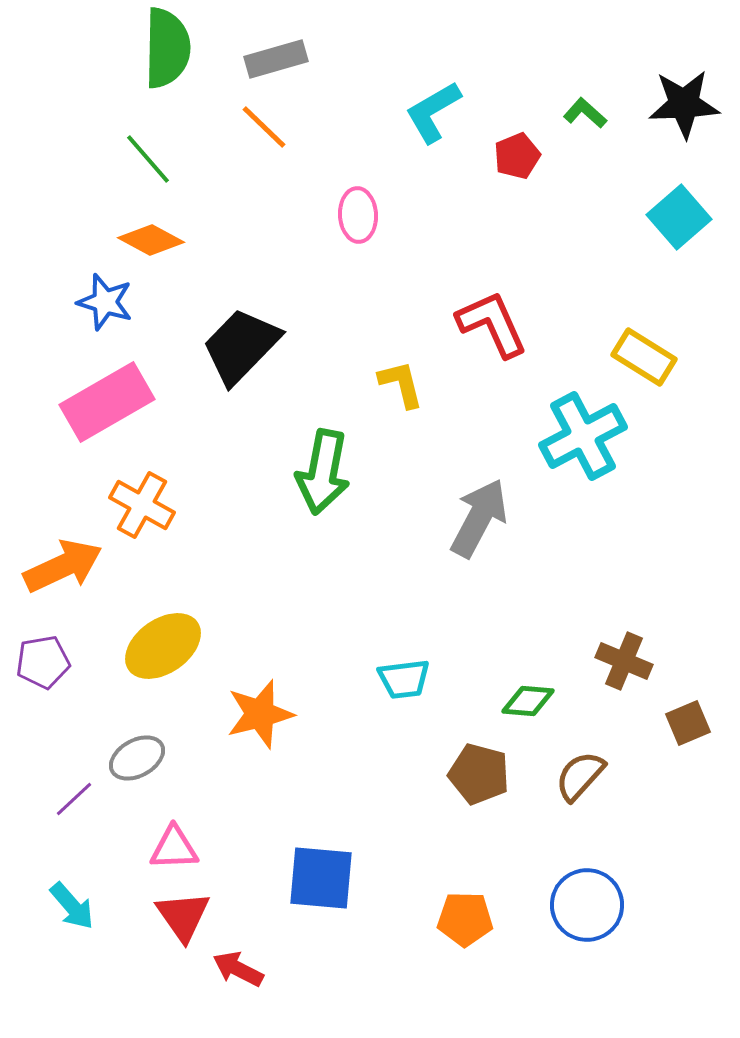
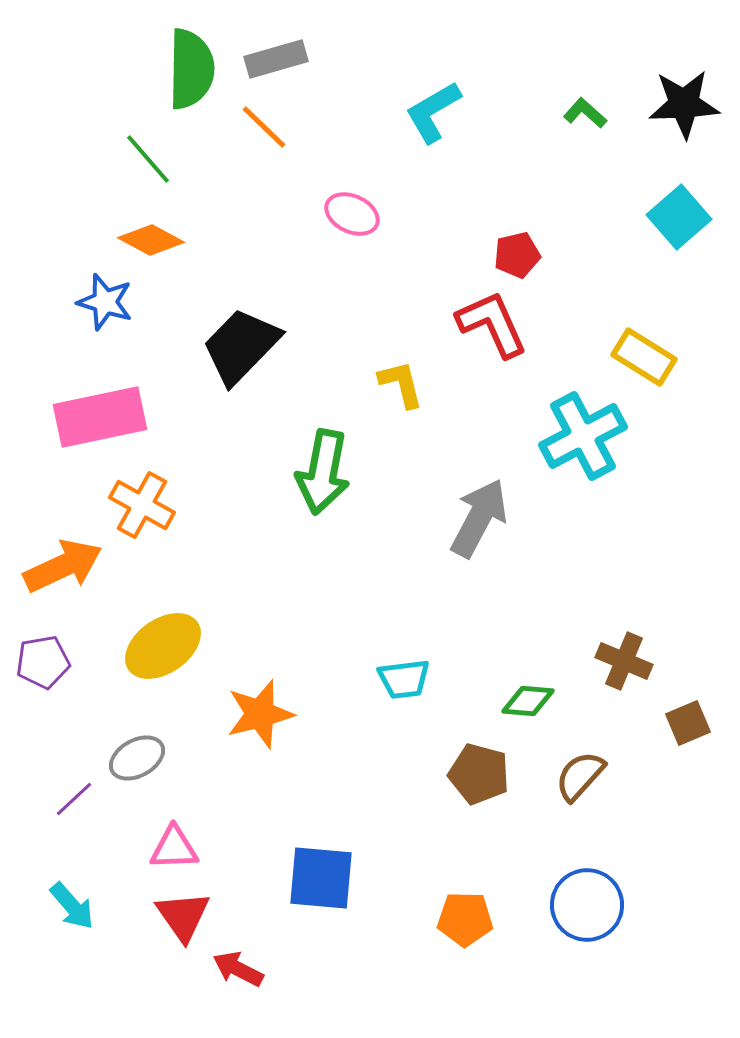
green semicircle: moved 24 px right, 21 px down
red pentagon: moved 99 px down; rotated 9 degrees clockwise
pink ellipse: moved 6 px left, 1 px up; rotated 62 degrees counterclockwise
pink rectangle: moved 7 px left, 15 px down; rotated 18 degrees clockwise
